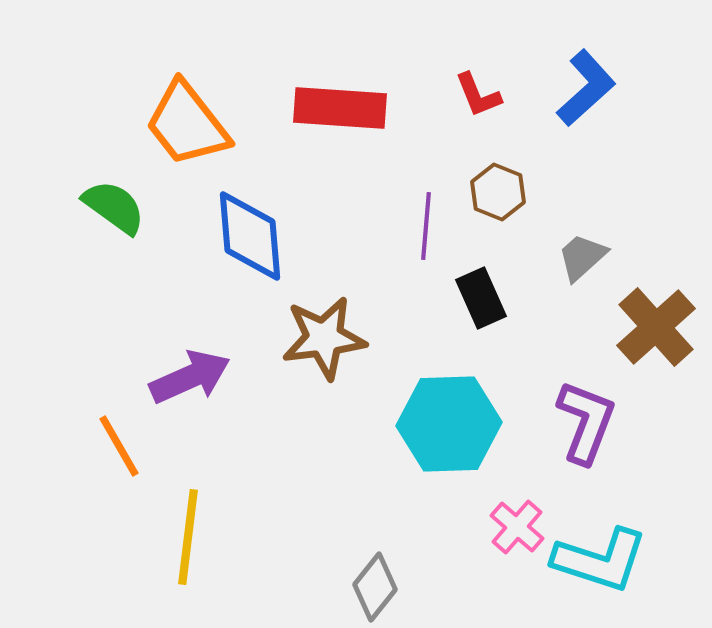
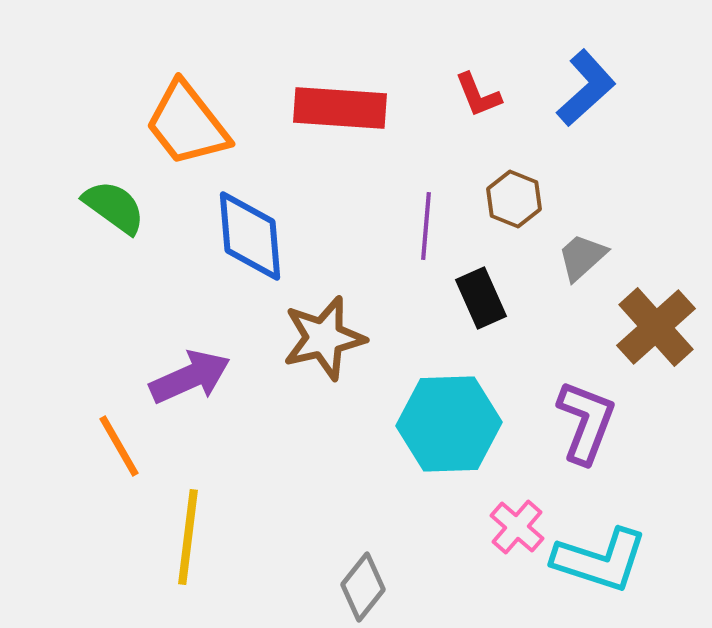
brown hexagon: moved 16 px right, 7 px down
brown star: rotated 6 degrees counterclockwise
gray diamond: moved 12 px left
